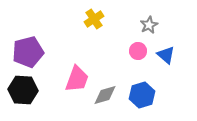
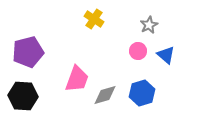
yellow cross: rotated 24 degrees counterclockwise
black hexagon: moved 6 px down
blue hexagon: moved 2 px up
